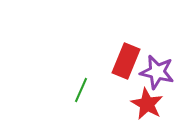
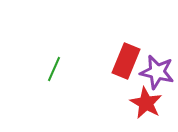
green line: moved 27 px left, 21 px up
red star: moved 1 px left, 1 px up
